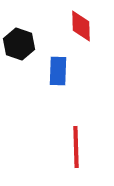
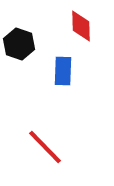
blue rectangle: moved 5 px right
red line: moved 31 px left; rotated 42 degrees counterclockwise
